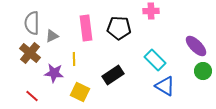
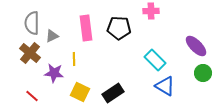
green circle: moved 2 px down
black rectangle: moved 18 px down
